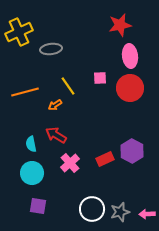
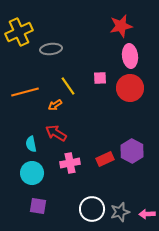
red star: moved 1 px right, 1 px down
red arrow: moved 2 px up
pink cross: rotated 30 degrees clockwise
